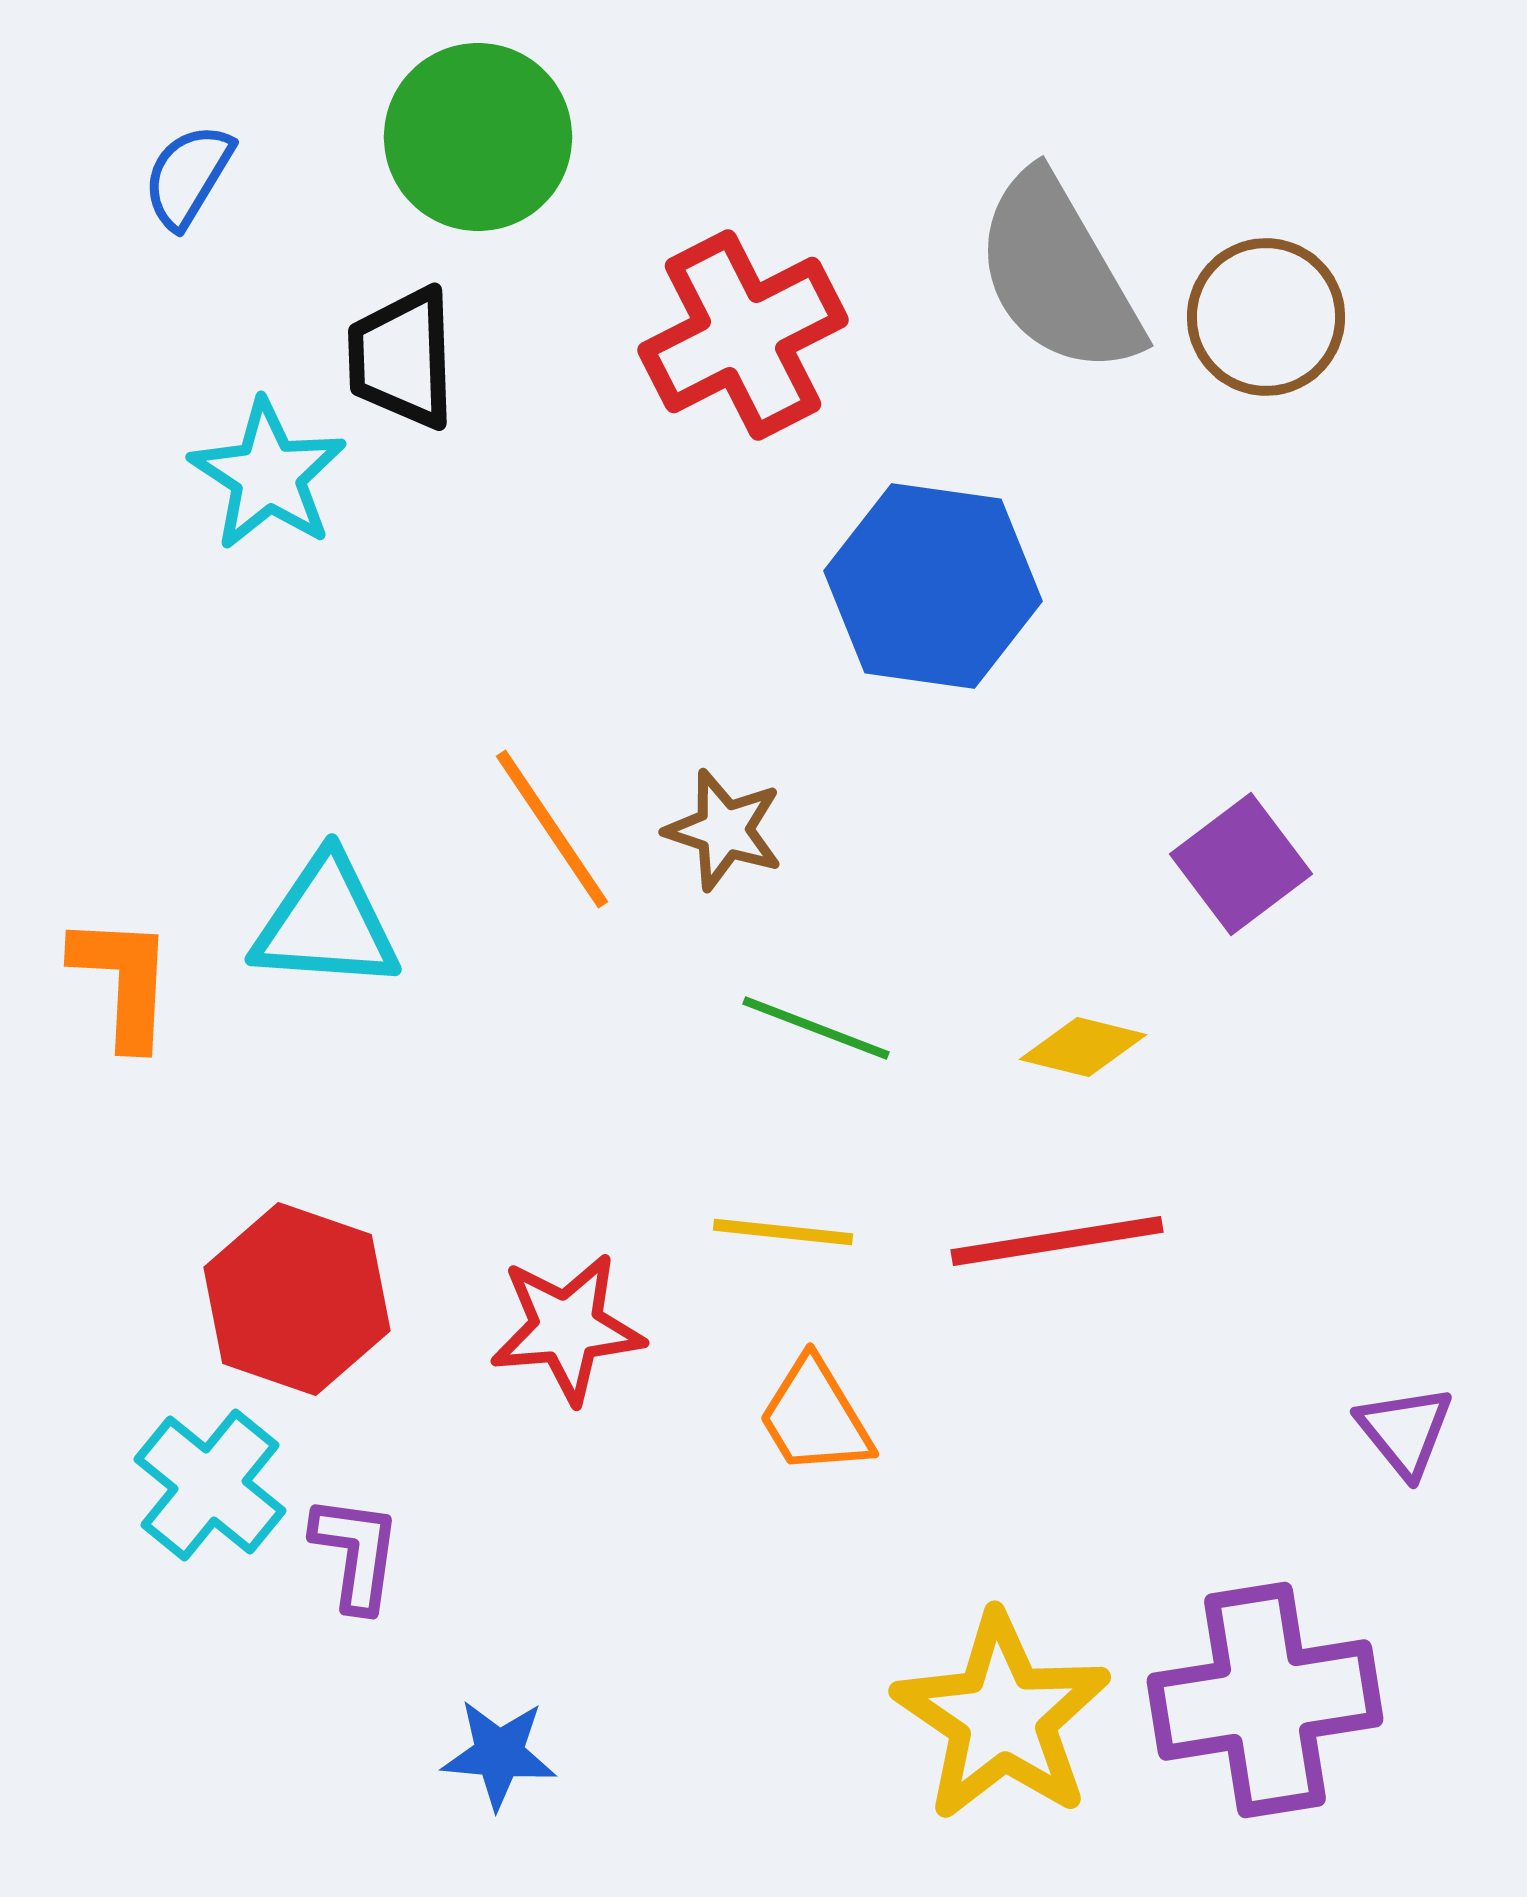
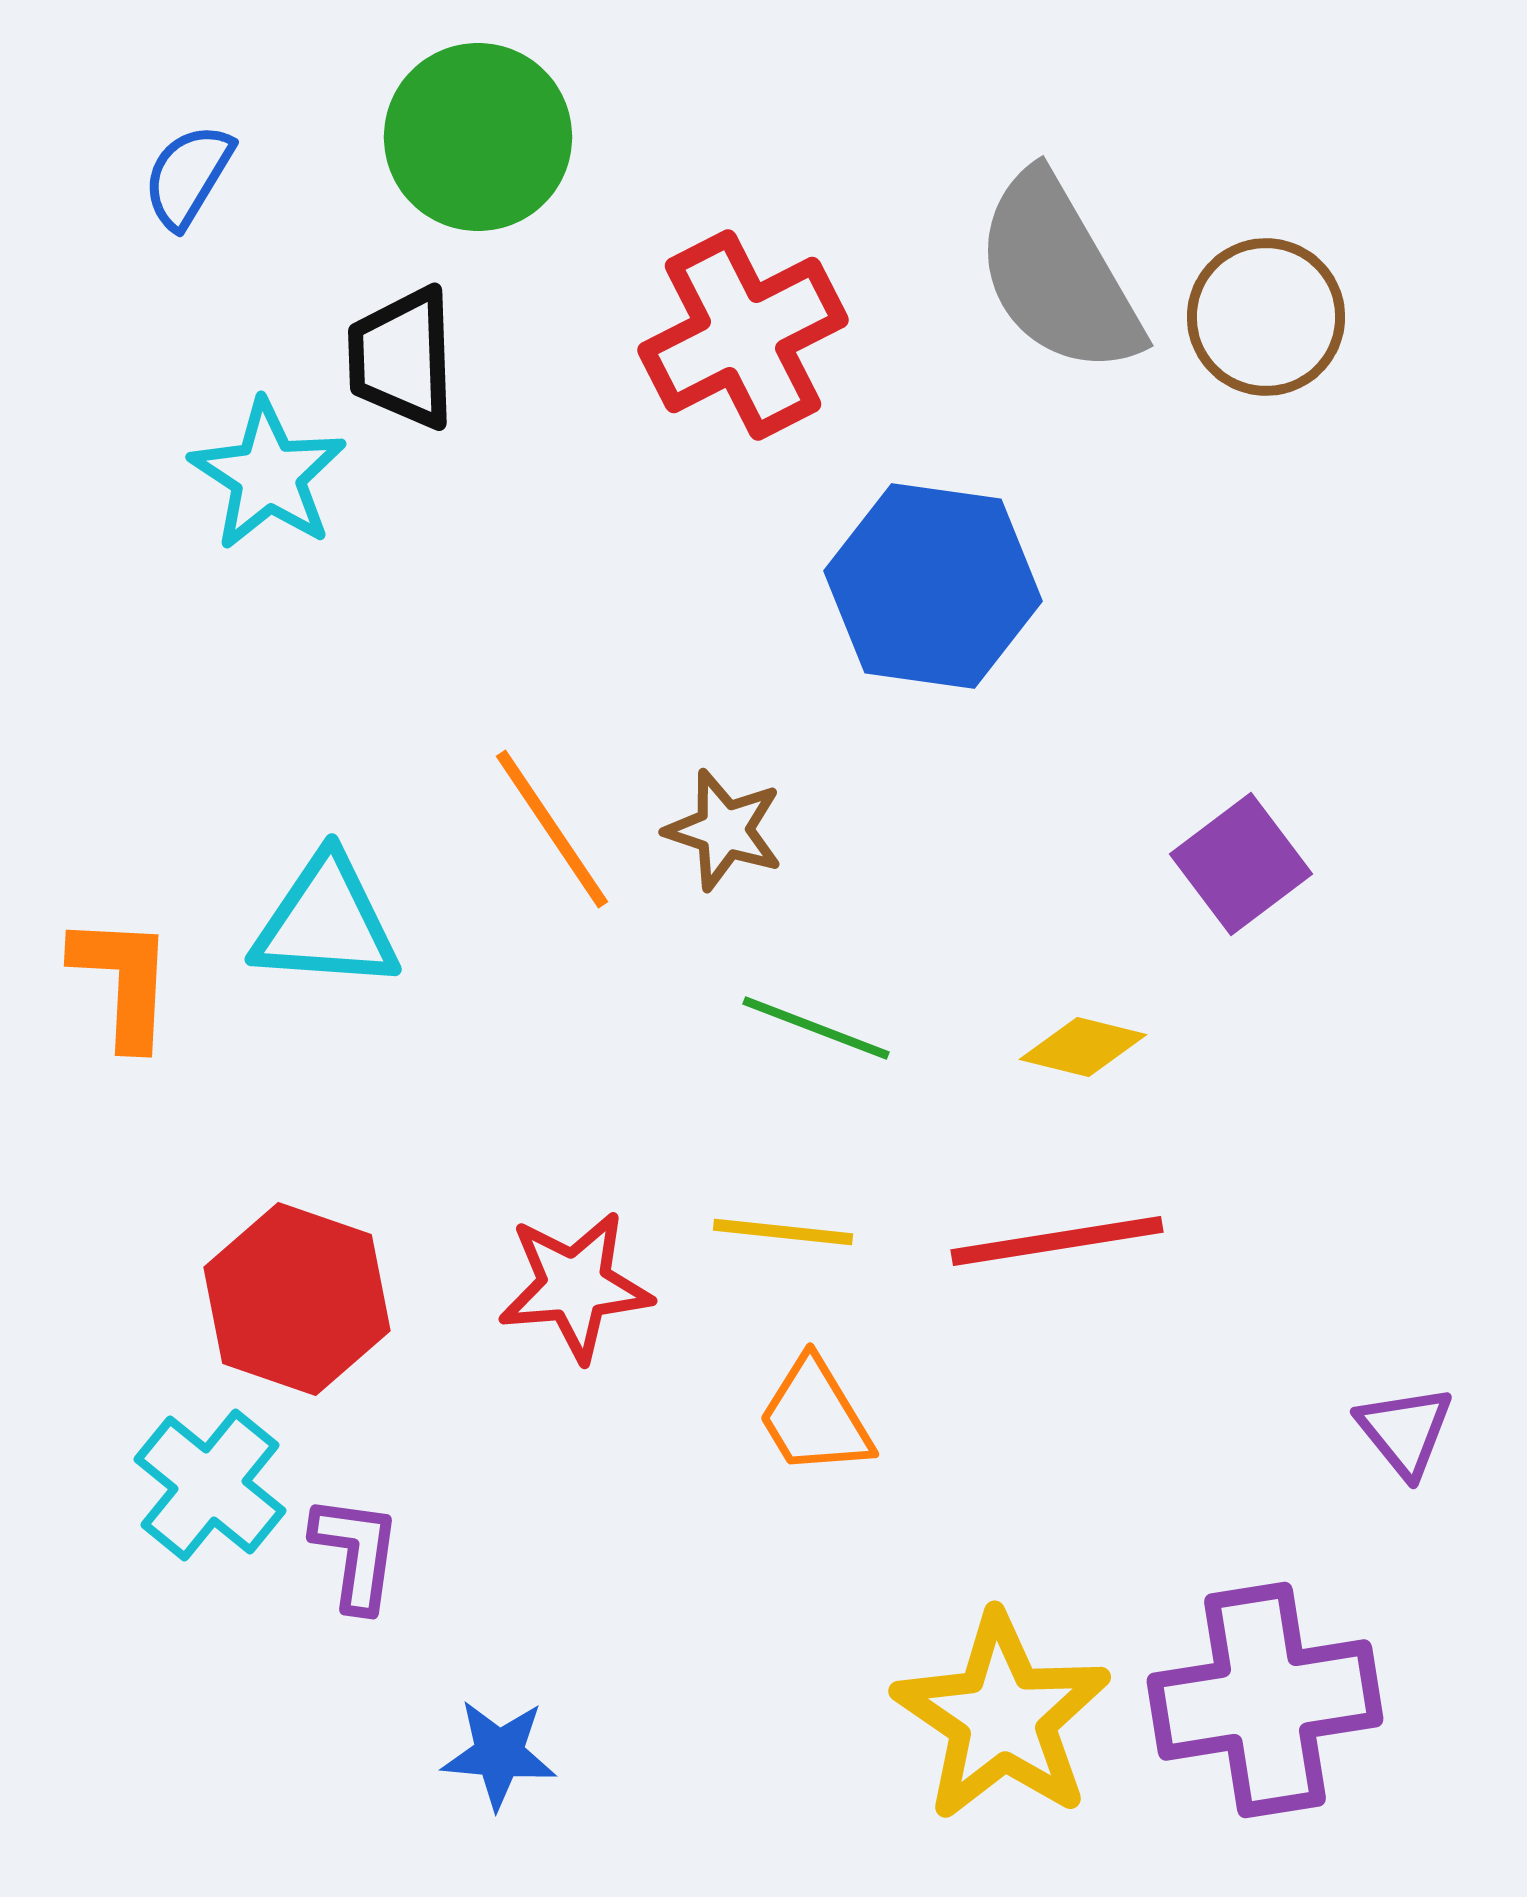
red star: moved 8 px right, 42 px up
